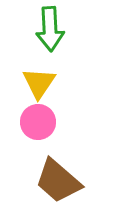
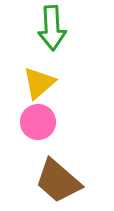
green arrow: moved 2 px right, 1 px up
yellow triangle: rotated 15 degrees clockwise
